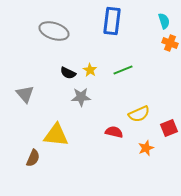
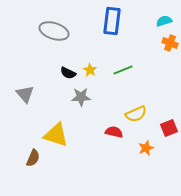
cyan semicircle: rotated 91 degrees counterclockwise
yellow semicircle: moved 3 px left
yellow triangle: rotated 12 degrees clockwise
